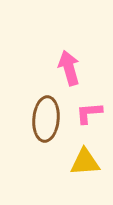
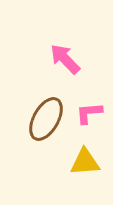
pink arrow: moved 4 px left, 9 px up; rotated 28 degrees counterclockwise
brown ellipse: rotated 24 degrees clockwise
